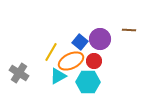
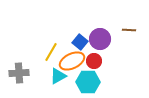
orange ellipse: moved 1 px right
gray cross: rotated 36 degrees counterclockwise
